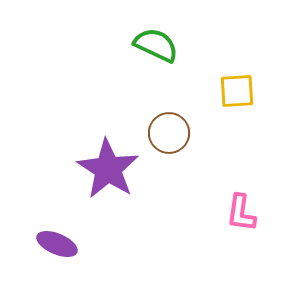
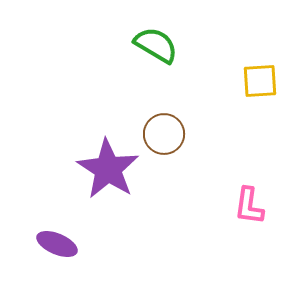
green semicircle: rotated 6 degrees clockwise
yellow square: moved 23 px right, 10 px up
brown circle: moved 5 px left, 1 px down
pink L-shape: moved 8 px right, 7 px up
